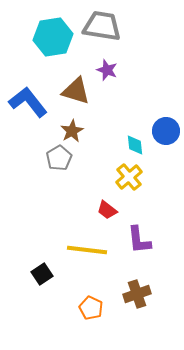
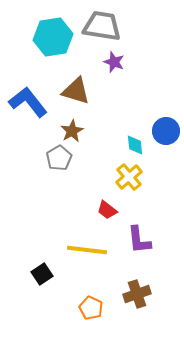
purple star: moved 7 px right, 8 px up
